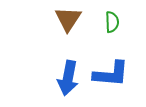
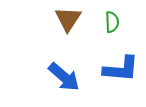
blue L-shape: moved 10 px right, 5 px up
blue arrow: moved 4 px left, 1 px up; rotated 60 degrees counterclockwise
